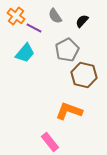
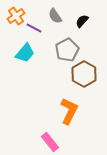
orange cross: rotated 18 degrees clockwise
brown hexagon: moved 1 px up; rotated 15 degrees clockwise
orange L-shape: rotated 96 degrees clockwise
